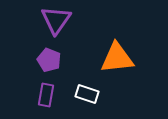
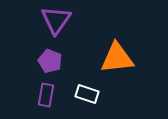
purple pentagon: moved 1 px right, 1 px down
